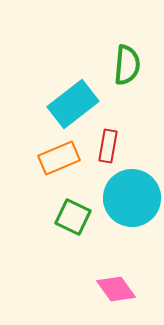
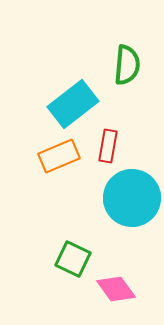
orange rectangle: moved 2 px up
green square: moved 42 px down
